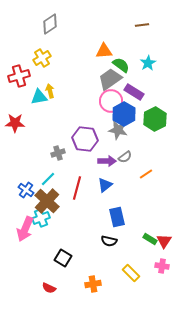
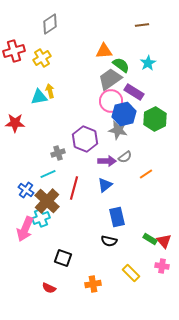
red cross: moved 5 px left, 25 px up
blue hexagon: rotated 15 degrees clockwise
purple hexagon: rotated 15 degrees clockwise
cyan line: moved 5 px up; rotated 21 degrees clockwise
red line: moved 3 px left
red triangle: rotated 14 degrees counterclockwise
black square: rotated 12 degrees counterclockwise
